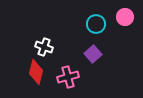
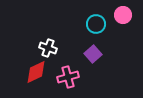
pink circle: moved 2 px left, 2 px up
white cross: moved 4 px right, 1 px down
red diamond: rotated 50 degrees clockwise
